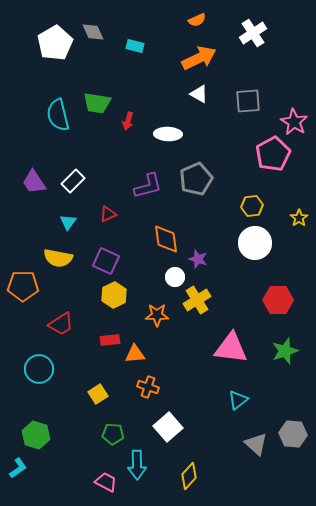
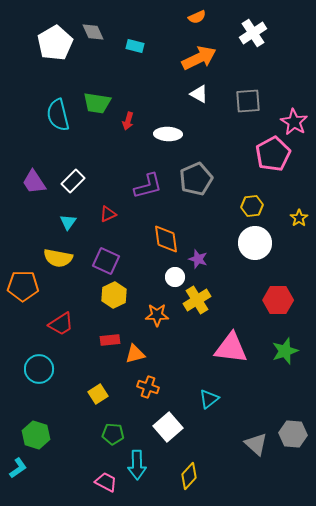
orange semicircle at (197, 20): moved 3 px up
orange triangle at (135, 354): rotated 10 degrees counterclockwise
cyan triangle at (238, 400): moved 29 px left, 1 px up
